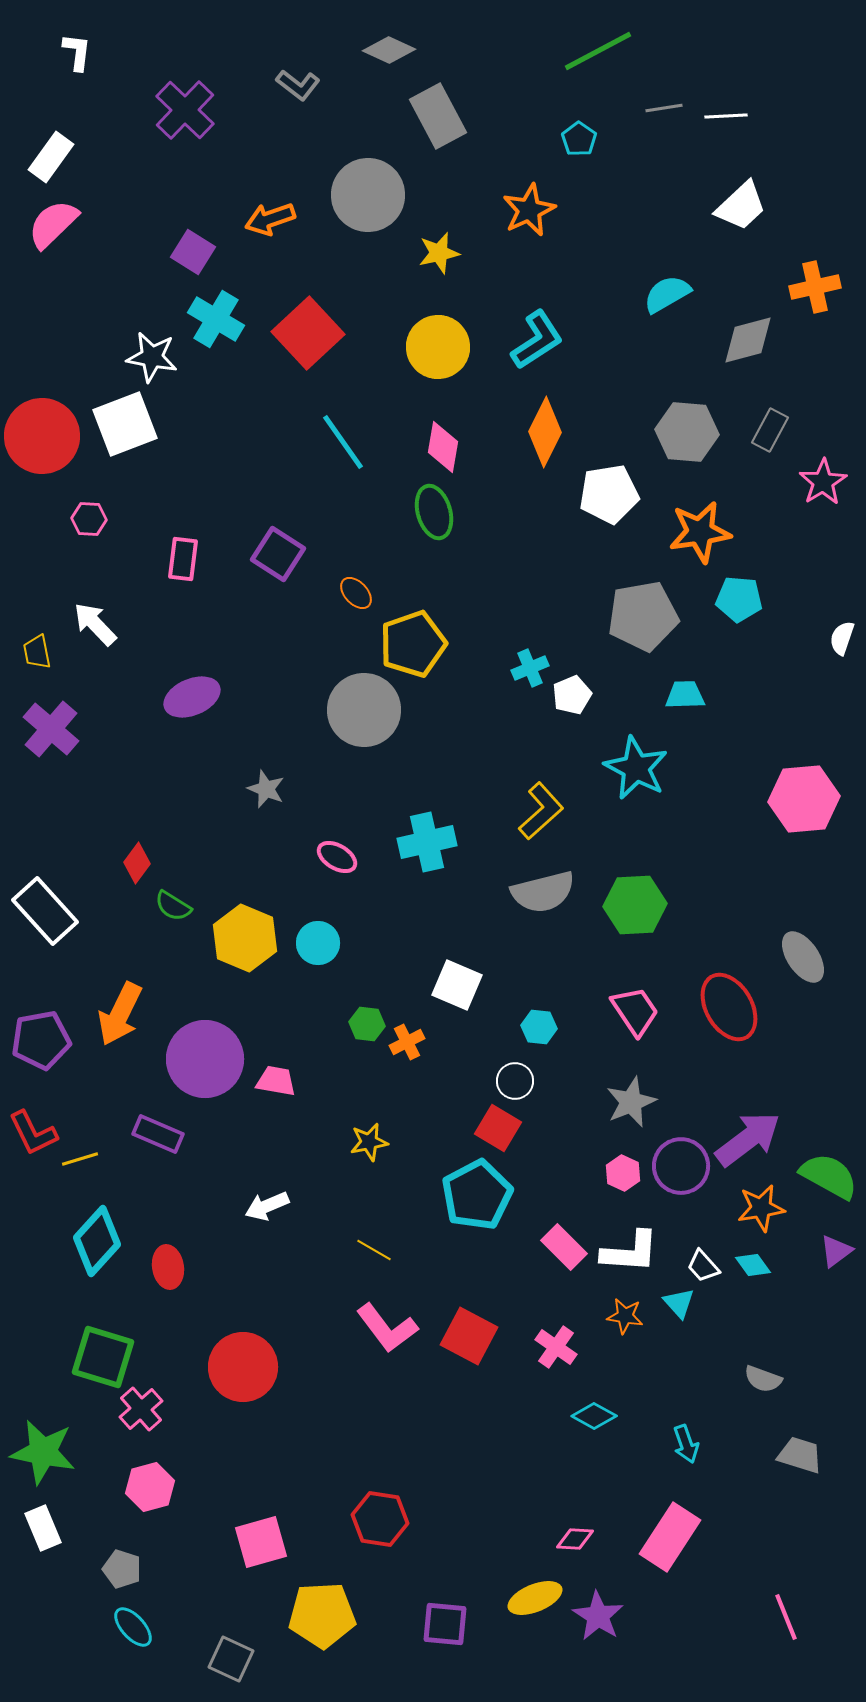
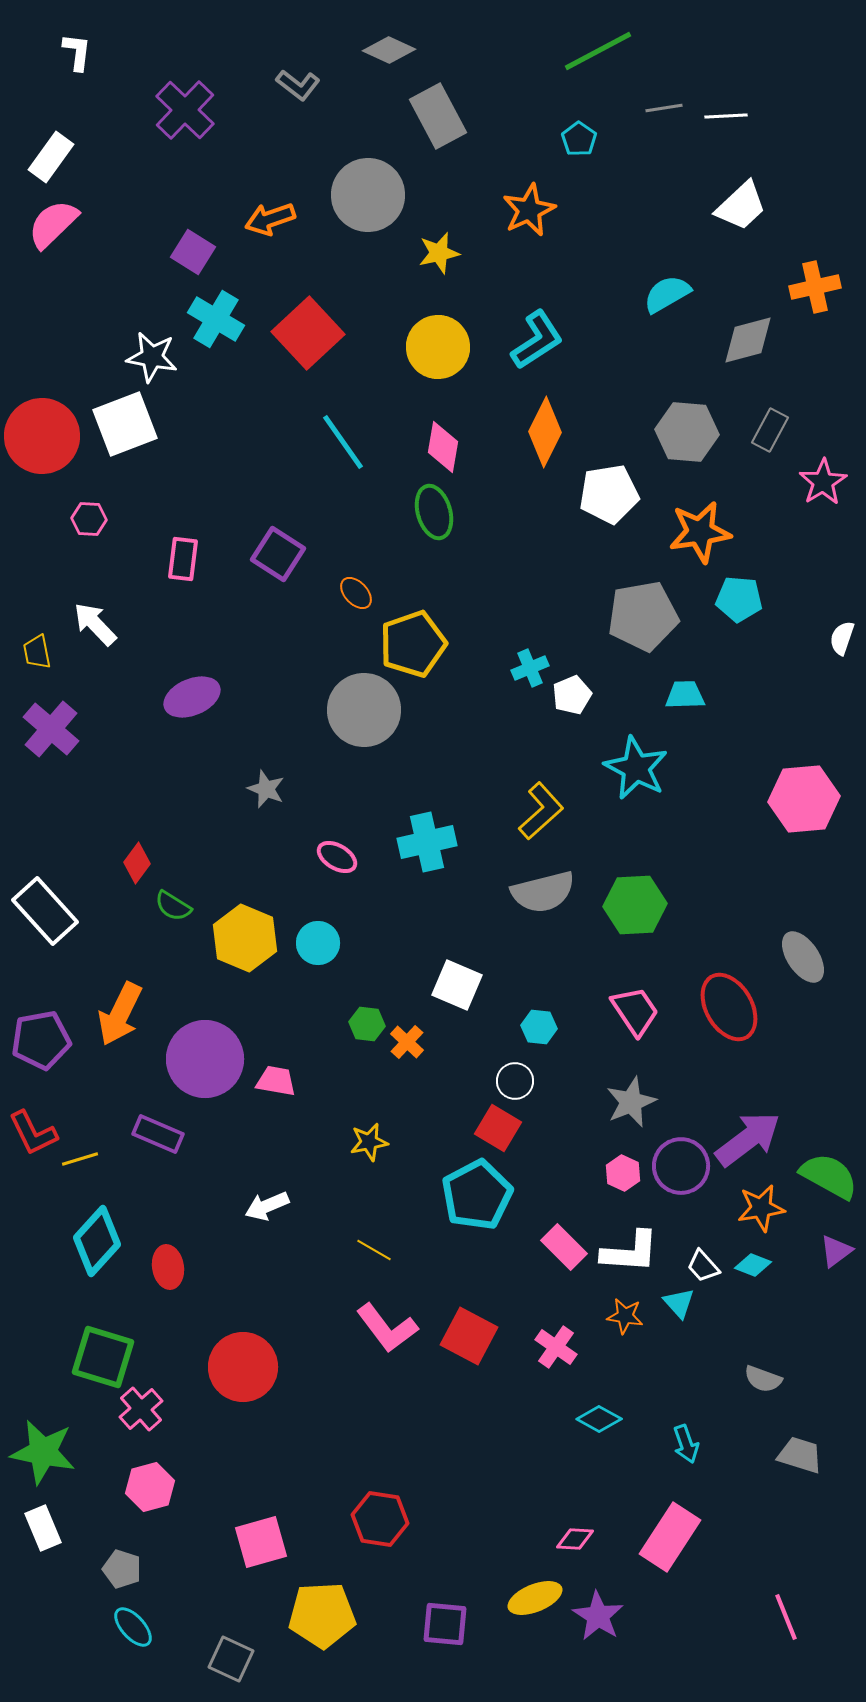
orange cross at (407, 1042): rotated 20 degrees counterclockwise
cyan diamond at (753, 1265): rotated 33 degrees counterclockwise
cyan diamond at (594, 1416): moved 5 px right, 3 px down
